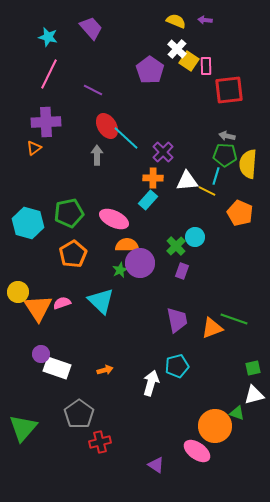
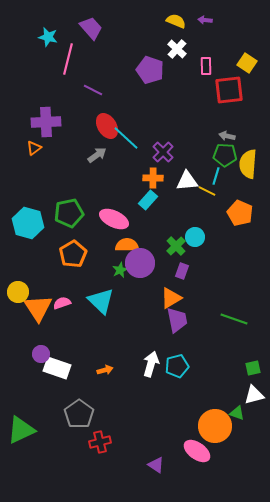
yellow square at (189, 61): moved 58 px right, 2 px down
purple pentagon at (150, 70): rotated 16 degrees counterclockwise
pink line at (49, 74): moved 19 px right, 15 px up; rotated 12 degrees counterclockwise
gray arrow at (97, 155): rotated 54 degrees clockwise
orange triangle at (212, 328): moved 41 px left, 30 px up; rotated 10 degrees counterclockwise
white arrow at (151, 383): moved 19 px up
green triangle at (23, 428): moved 2 px left, 2 px down; rotated 24 degrees clockwise
